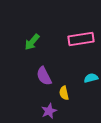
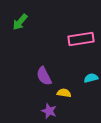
green arrow: moved 12 px left, 20 px up
yellow semicircle: rotated 112 degrees clockwise
purple star: rotated 28 degrees counterclockwise
